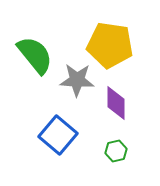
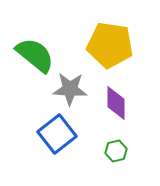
green semicircle: rotated 12 degrees counterclockwise
gray star: moved 7 px left, 9 px down
blue square: moved 1 px left, 1 px up; rotated 12 degrees clockwise
